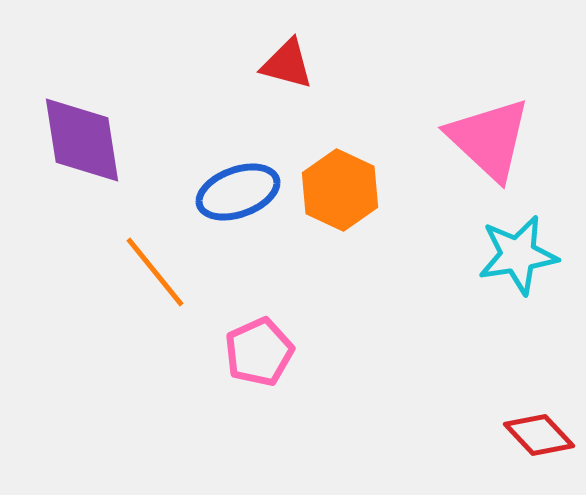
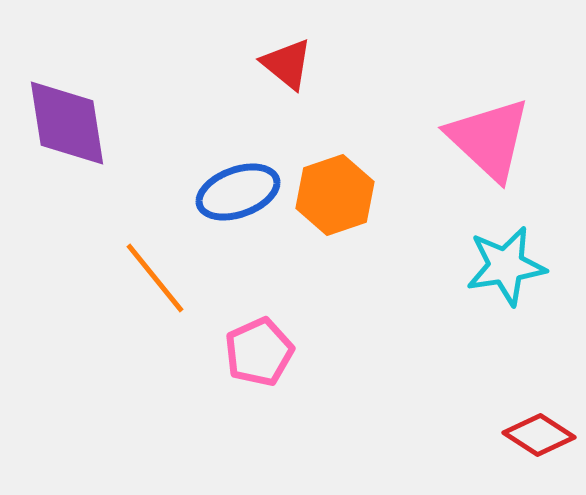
red triangle: rotated 24 degrees clockwise
purple diamond: moved 15 px left, 17 px up
orange hexagon: moved 5 px left, 5 px down; rotated 16 degrees clockwise
cyan star: moved 12 px left, 11 px down
orange line: moved 6 px down
red diamond: rotated 14 degrees counterclockwise
